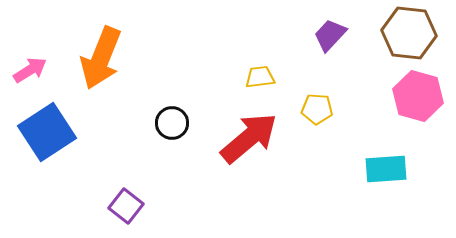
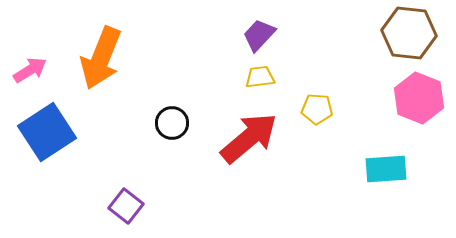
purple trapezoid: moved 71 px left
pink hexagon: moved 1 px right, 2 px down; rotated 6 degrees clockwise
